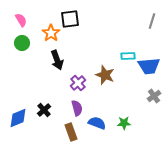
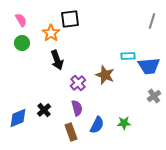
blue semicircle: moved 2 px down; rotated 96 degrees clockwise
